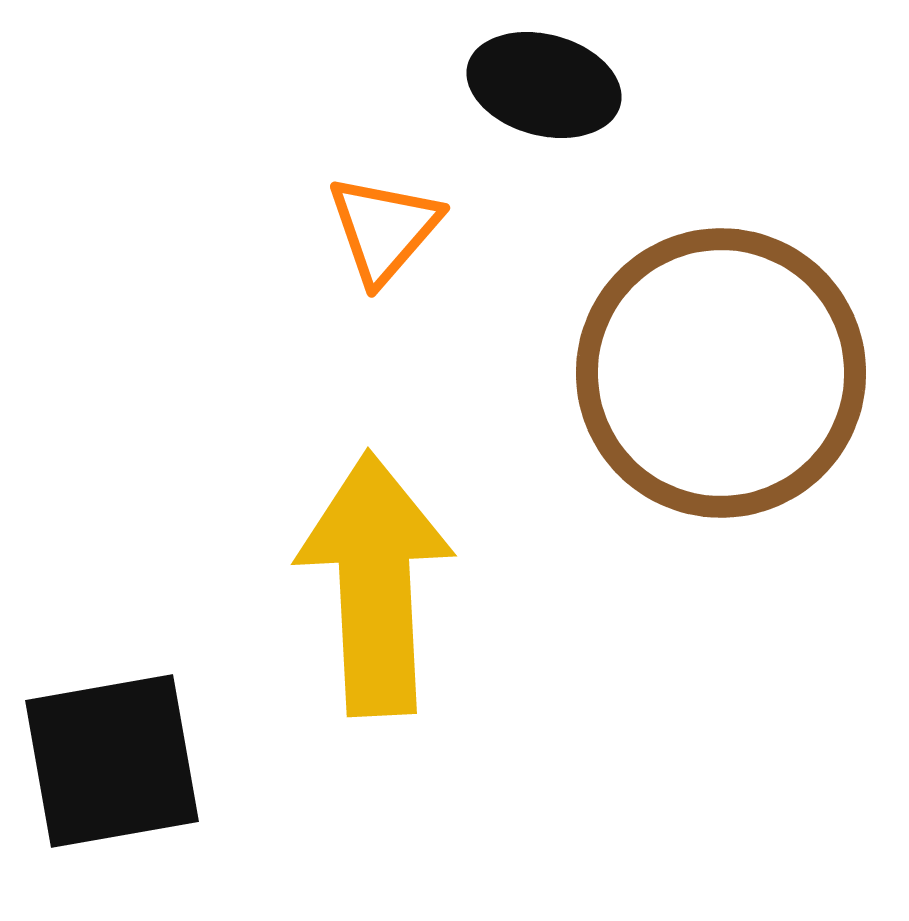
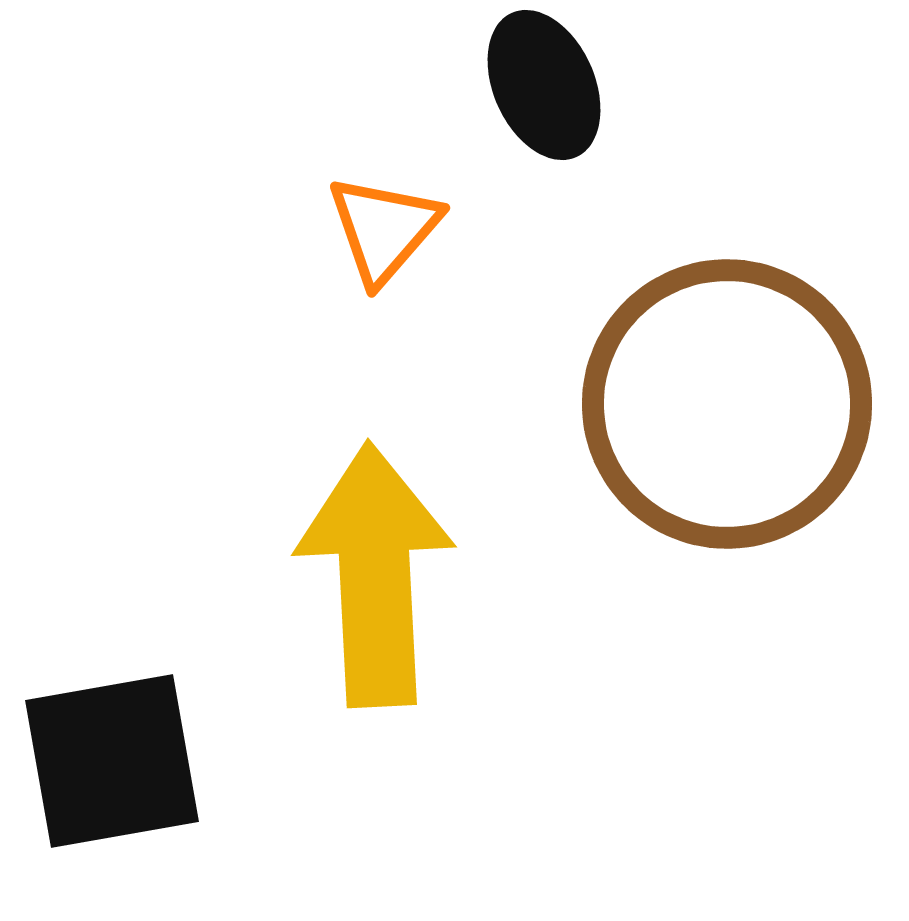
black ellipse: rotated 51 degrees clockwise
brown circle: moved 6 px right, 31 px down
yellow arrow: moved 9 px up
